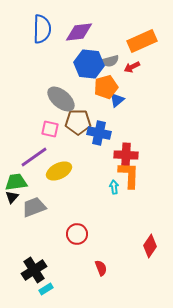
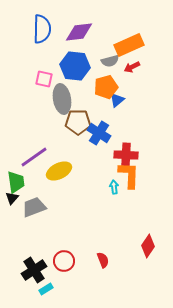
orange rectangle: moved 13 px left, 4 px down
blue hexagon: moved 14 px left, 2 px down
gray ellipse: moved 1 px right; rotated 40 degrees clockwise
pink square: moved 6 px left, 50 px up
blue cross: rotated 20 degrees clockwise
green trapezoid: rotated 90 degrees clockwise
black triangle: moved 1 px down
red circle: moved 13 px left, 27 px down
red diamond: moved 2 px left
red semicircle: moved 2 px right, 8 px up
